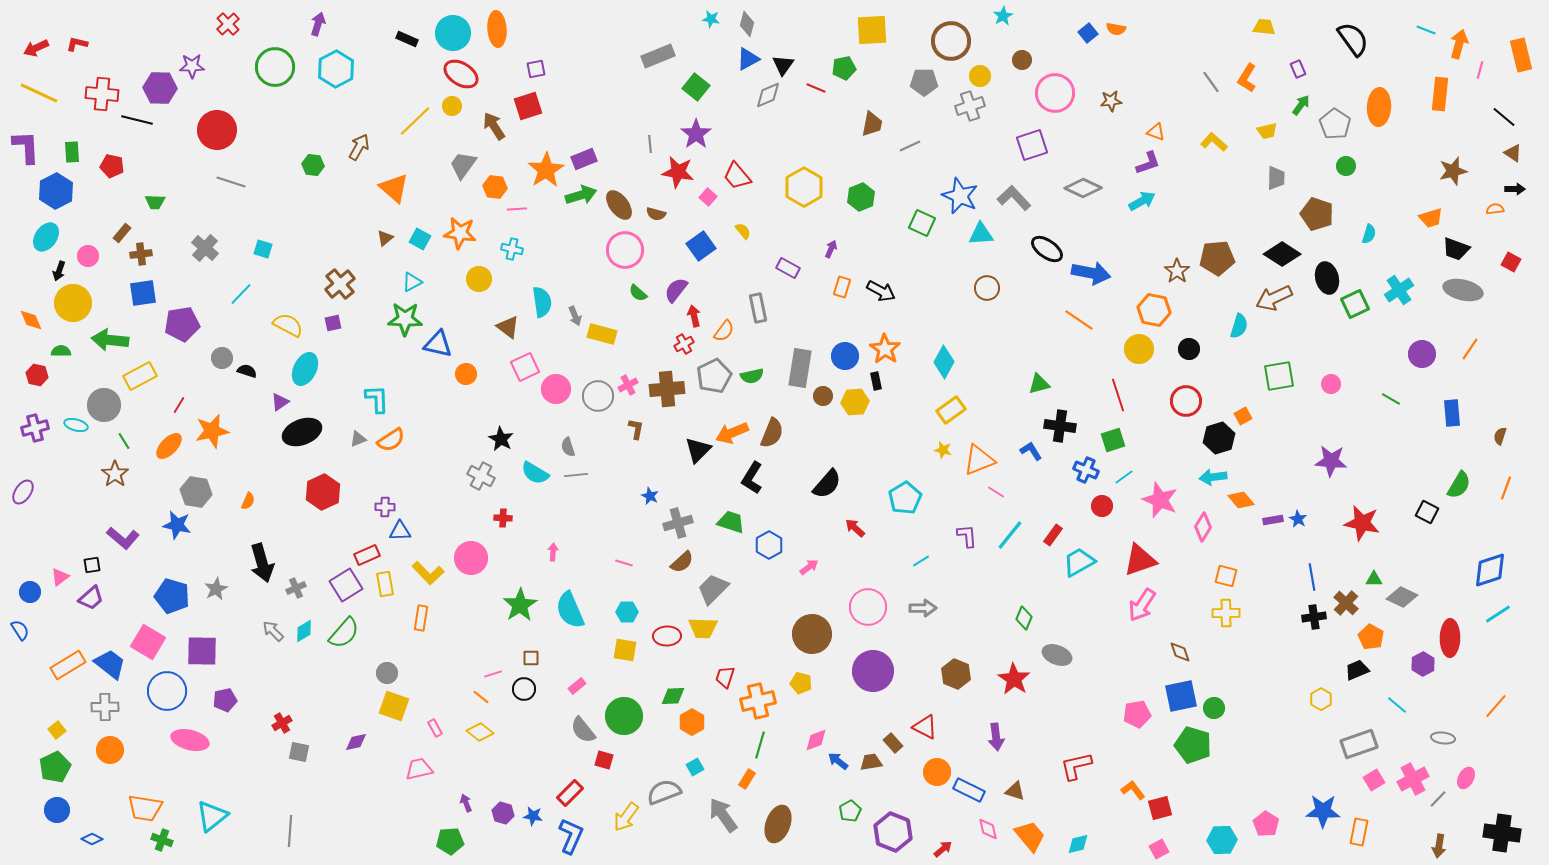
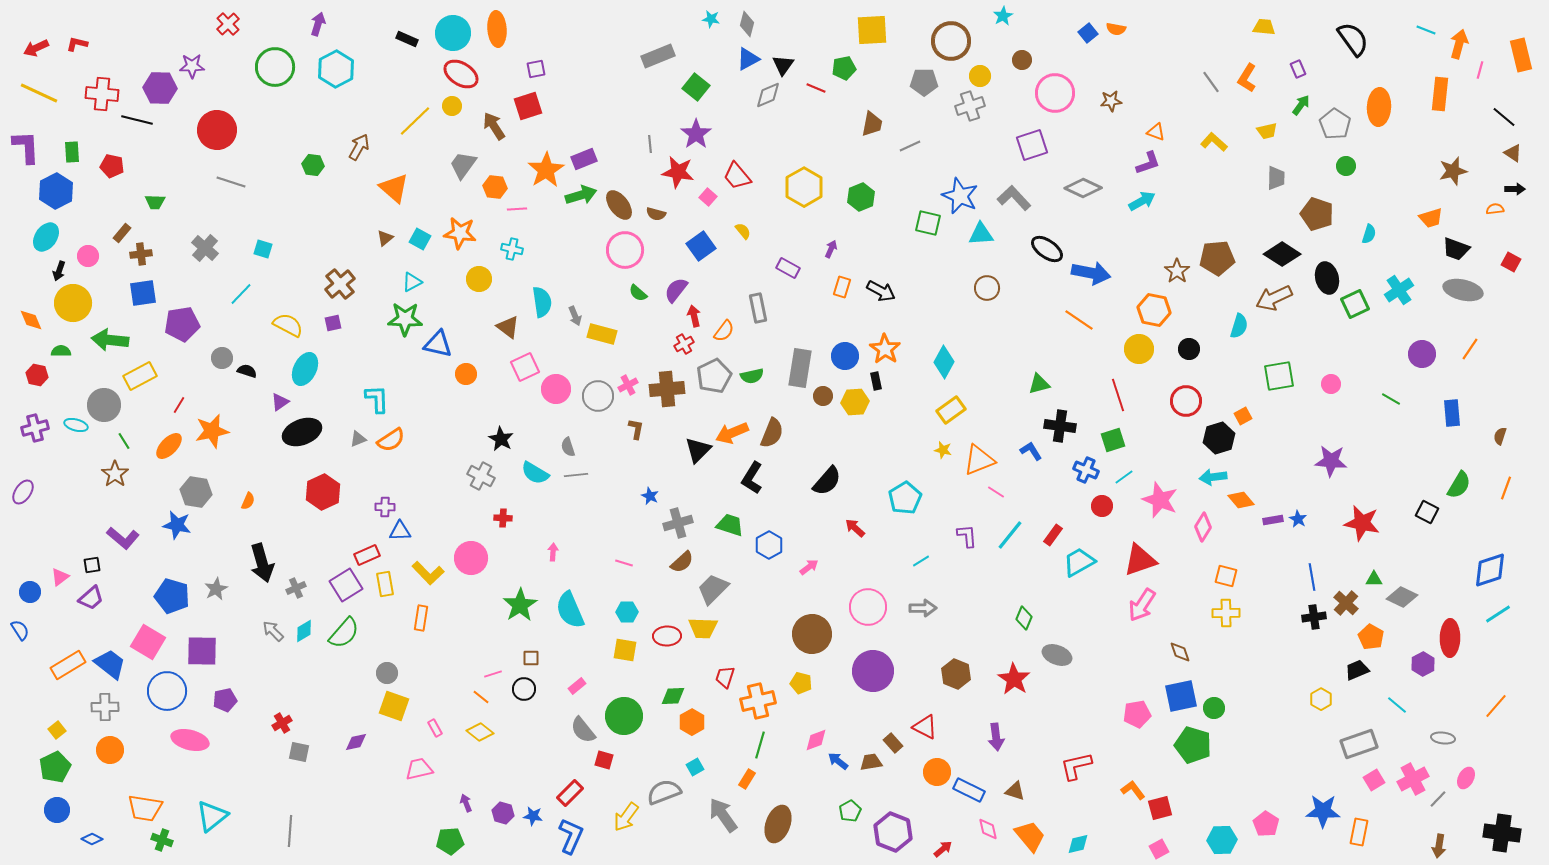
green square at (922, 223): moved 6 px right; rotated 12 degrees counterclockwise
black semicircle at (827, 484): moved 3 px up
green trapezoid at (731, 522): moved 1 px left, 3 px down
